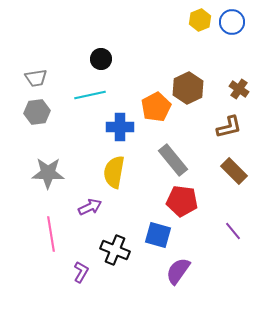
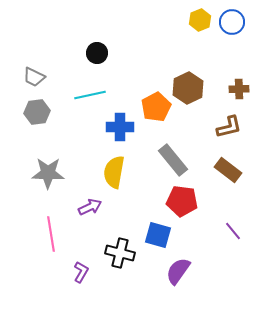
black circle: moved 4 px left, 6 px up
gray trapezoid: moved 2 px left, 1 px up; rotated 35 degrees clockwise
brown cross: rotated 36 degrees counterclockwise
brown rectangle: moved 6 px left, 1 px up; rotated 8 degrees counterclockwise
black cross: moved 5 px right, 3 px down; rotated 8 degrees counterclockwise
